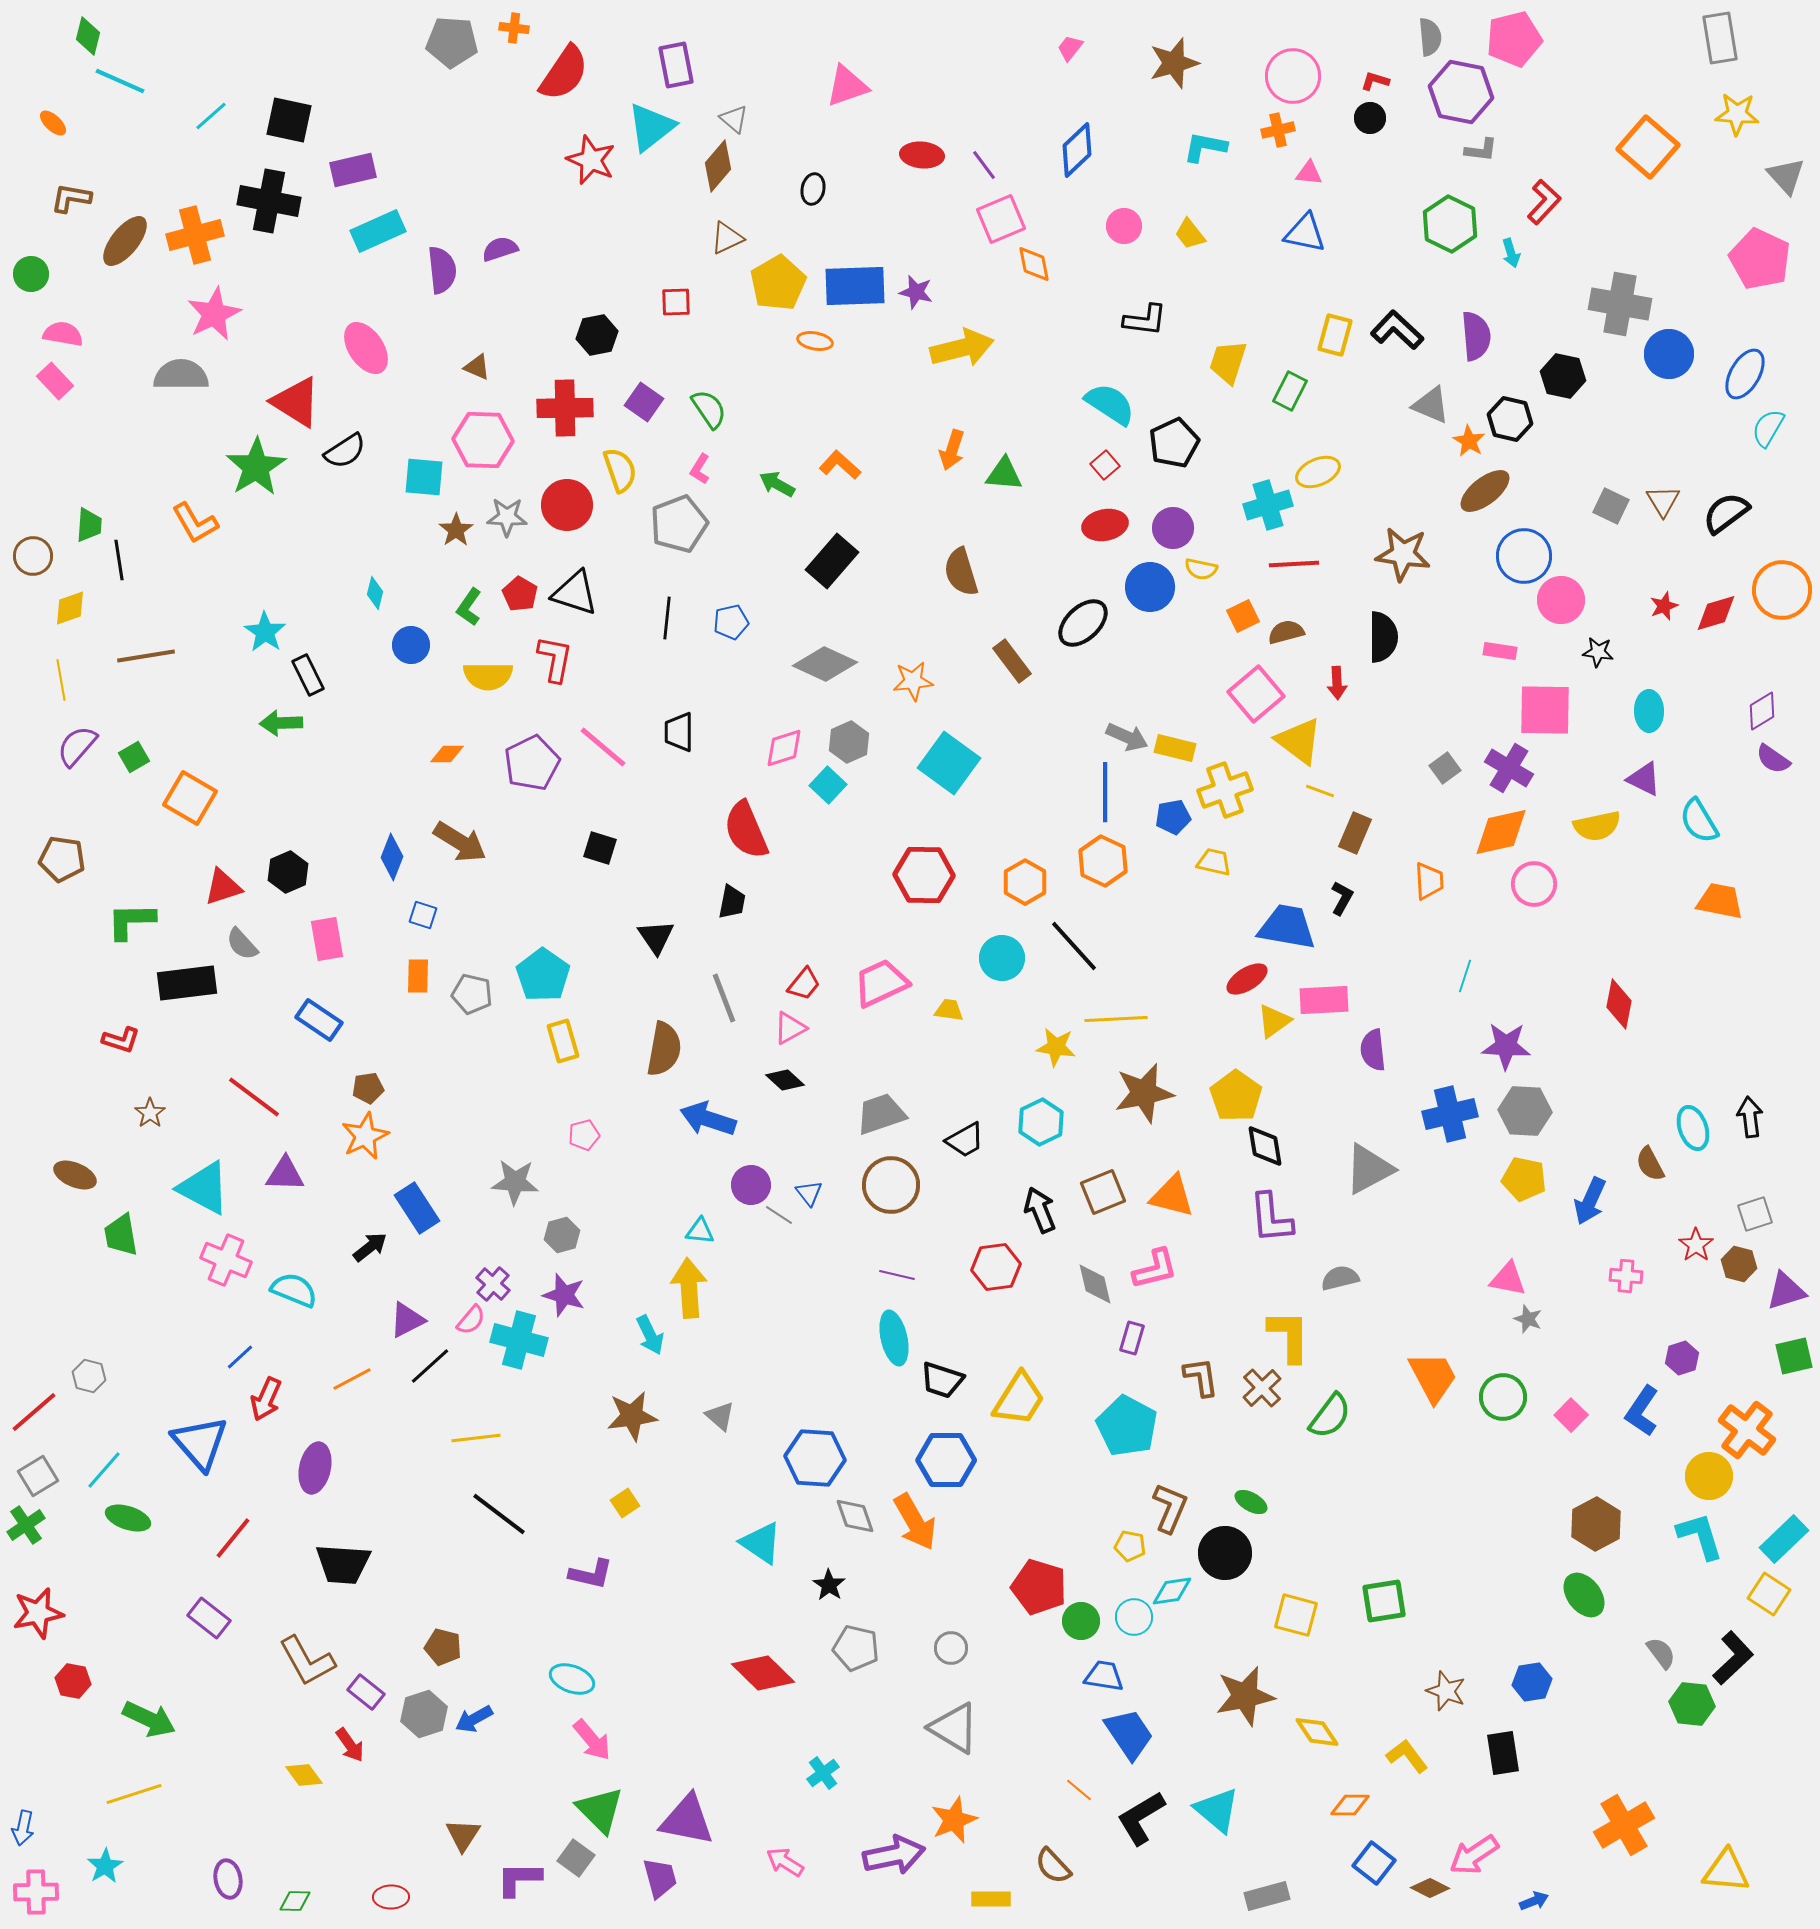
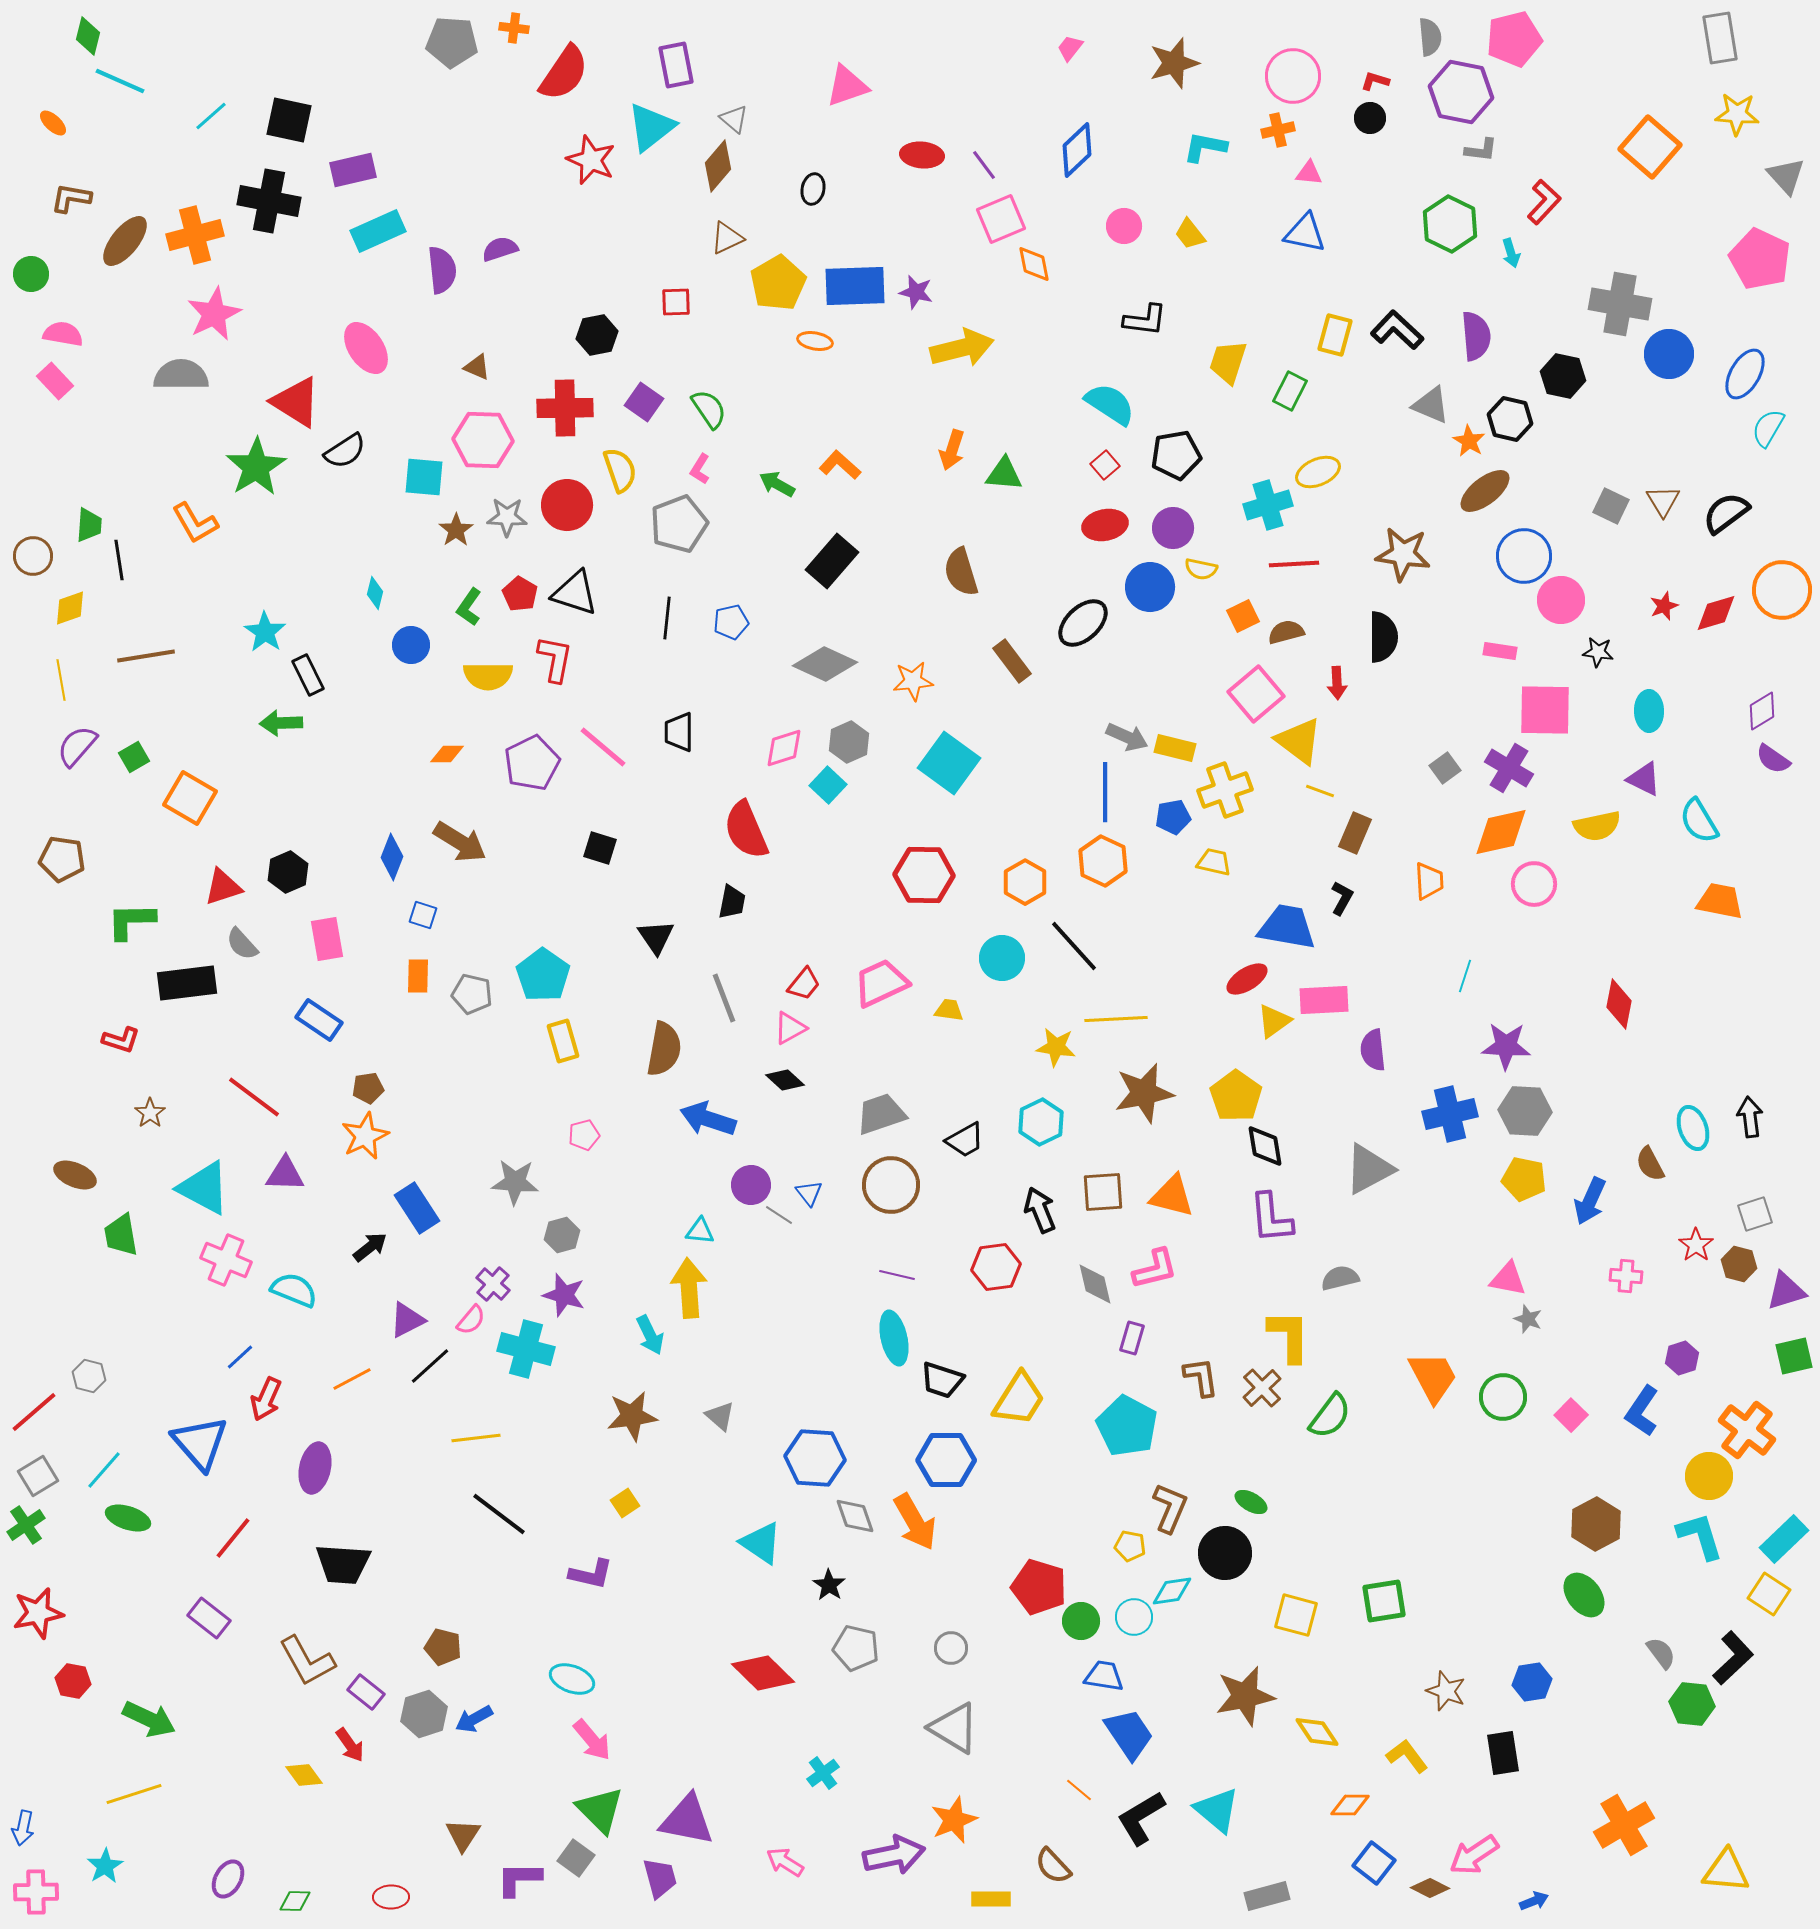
orange square at (1648, 147): moved 2 px right
black pentagon at (1174, 443): moved 2 px right, 12 px down; rotated 15 degrees clockwise
brown square at (1103, 1192): rotated 18 degrees clockwise
cyan cross at (519, 1340): moved 7 px right, 9 px down
purple ellipse at (228, 1879): rotated 39 degrees clockwise
